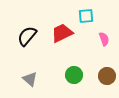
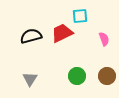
cyan square: moved 6 px left
black semicircle: moved 4 px right; rotated 35 degrees clockwise
green circle: moved 3 px right, 1 px down
gray triangle: rotated 21 degrees clockwise
